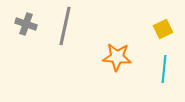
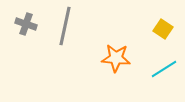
yellow square: rotated 30 degrees counterclockwise
orange star: moved 1 px left, 1 px down
cyan line: rotated 52 degrees clockwise
